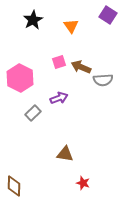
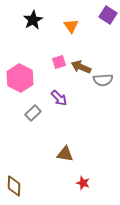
purple arrow: rotated 66 degrees clockwise
